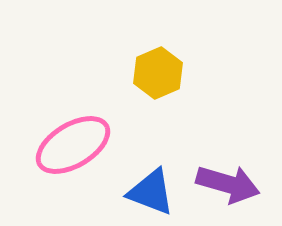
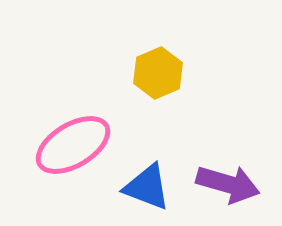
blue triangle: moved 4 px left, 5 px up
